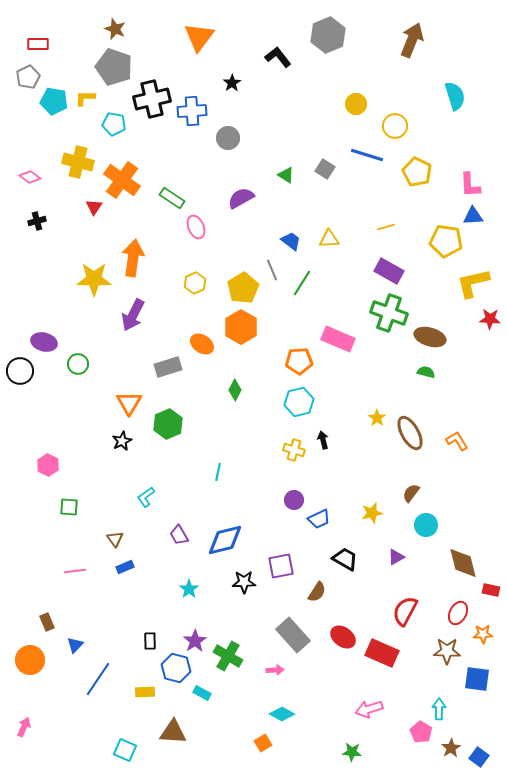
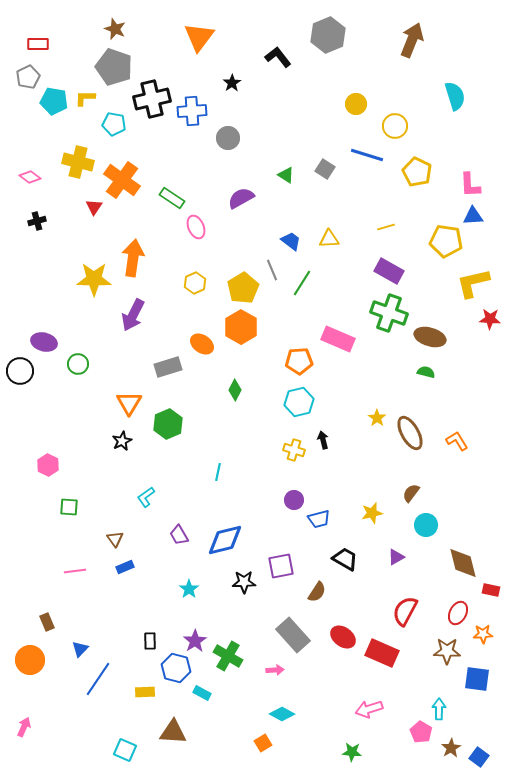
blue trapezoid at (319, 519): rotated 10 degrees clockwise
blue triangle at (75, 645): moved 5 px right, 4 px down
